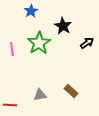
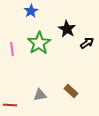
black star: moved 4 px right, 3 px down
